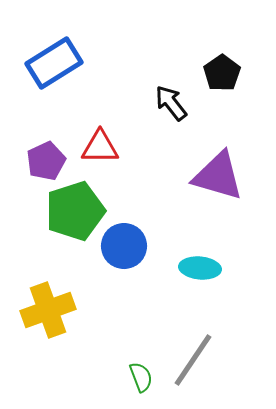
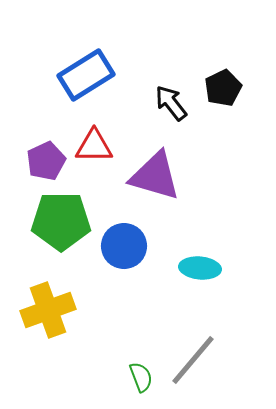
blue rectangle: moved 32 px right, 12 px down
black pentagon: moved 1 px right, 15 px down; rotated 9 degrees clockwise
red triangle: moved 6 px left, 1 px up
purple triangle: moved 63 px left
green pentagon: moved 14 px left, 10 px down; rotated 18 degrees clockwise
gray line: rotated 6 degrees clockwise
